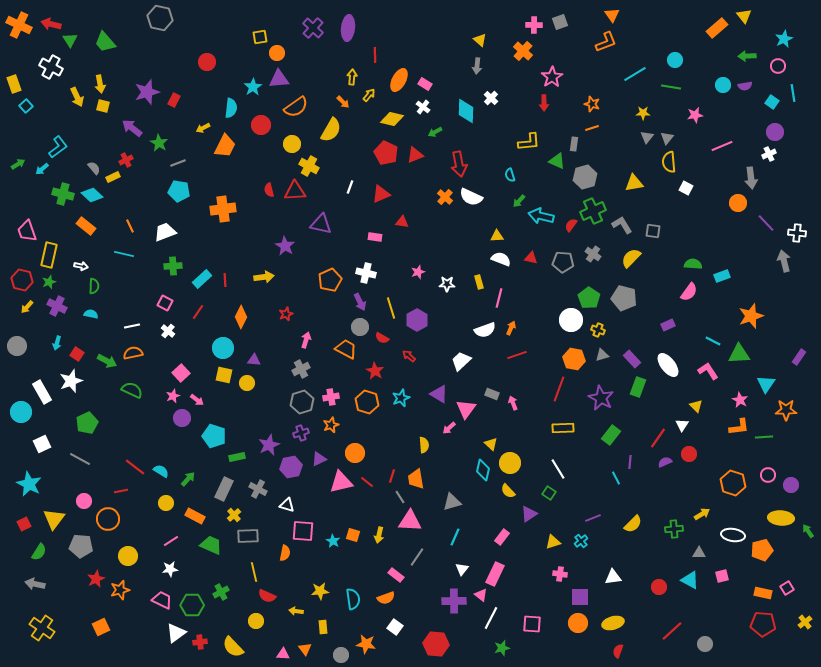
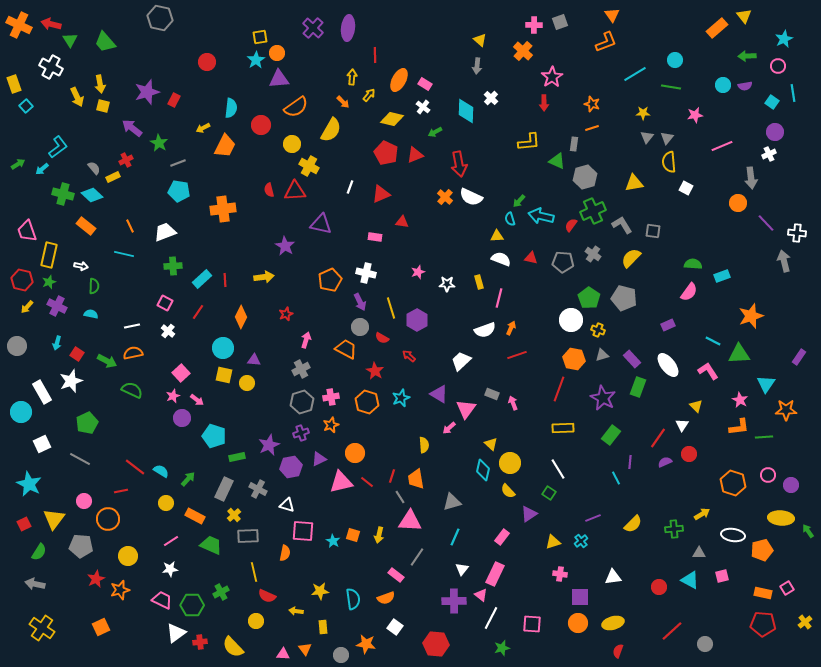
cyan star at (253, 87): moved 3 px right, 27 px up
cyan semicircle at (510, 175): moved 44 px down
purple star at (601, 398): moved 2 px right
